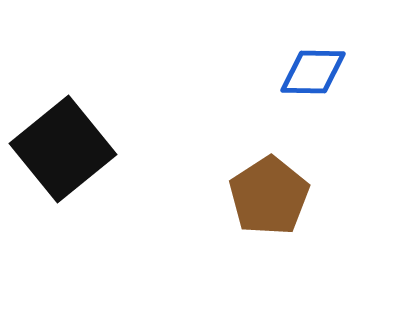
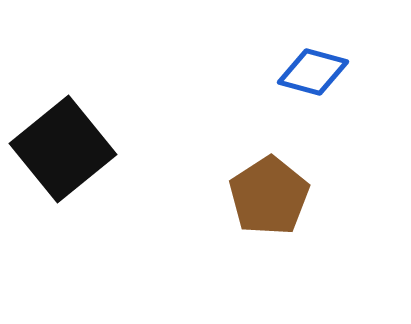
blue diamond: rotated 14 degrees clockwise
